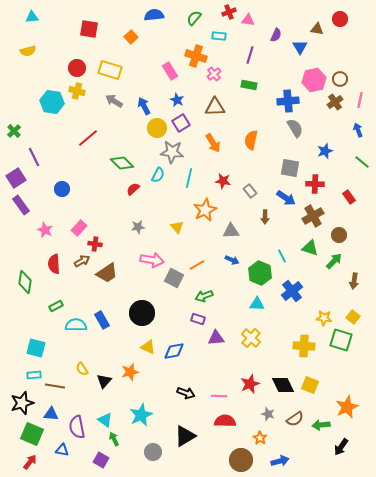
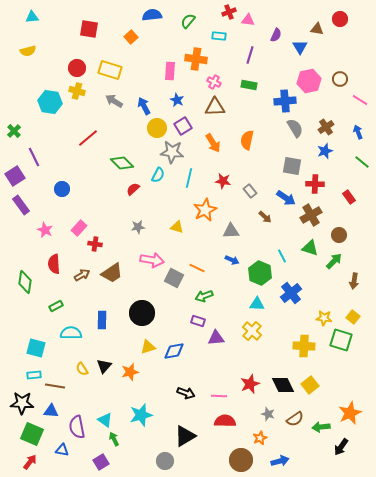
blue semicircle at (154, 15): moved 2 px left
green semicircle at (194, 18): moved 6 px left, 3 px down
orange cross at (196, 56): moved 3 px down; rotated 10 degrees counterclockwise
pink rectangle at (170, 71): rotated 36 degrees clockwise
pink cross at (214, 74): moved 8 px down; rotated 24 degrees counterclockwise
pink hexagon at (314, 80): moved 5 px left, 1 px down
pink line at (360, 100): rotated 70 degrees counterclockwise
blue cross at (288, 101): moved 3 px left
cyan hexagon at (52, 102): moved 2 px left
brown cross at (335, 102): moved 9 px left, 25 px down
purple square at (181, 123): moved 2 px right, 3 px down
blue arrow at (358, 130): moved 2 px down
orange semicircle at (251, 140): moved 4 px left
gray square at (290, 168): moved 2 px right, 2 px up
purple square at (16, 178): moved 1 px left, 2 px up
brown cross at (313, 216): moved 2 px left, 1 px up
brown arrow at (265, 217): rotated 48 degrees counterclockwise
yellow triangle at (177, 227): rotated 32 degrees counterclockwise
brown arrow at (82, 261): moved 14 px down
orange line at (197, 265): moved 3 px down; rotated 56 degrees clockwise
brown trapezoid at (107, 273): moved 5 px right
blue cross at (292, 291): moved 1 px left, 2 px down
purple rectangle at (198, 319): moved 2 px down
blue rectangle at (102, 320): rotated 30 degrees clockwise
cyan semicircle at (76, 325): moved 5 px left, 8 px down
yellow cross at (251, 338): moved 1 px right, 7 px up
yellow triangle at (148, 347): rotated 42 degrees counterclockwise
black triangle at (104, 381): moved 15 px up
yellow square at (310, 385): rotated 30 degrees clockwise
black star at (22, 403): rotated 20 degrees clockwise
orange star at (347, 407): moved 3 px right, 6 px down
blue triangle at (51, 414): moved 3 px up
cyan star at (141, 415): rotated 10 degrees clockwise
green arrow at (321, 425): moved 2 px down
orange star at (260, 438): rotated 16 degrees clockwise
gray circle at (153, 452): moved 12 px right, 9 px down
purple square at (101, 460): moved 2 px down; rotated 28 degrees clockwise
